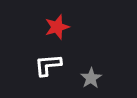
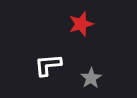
red star: moved 24 px right, 3 px up
